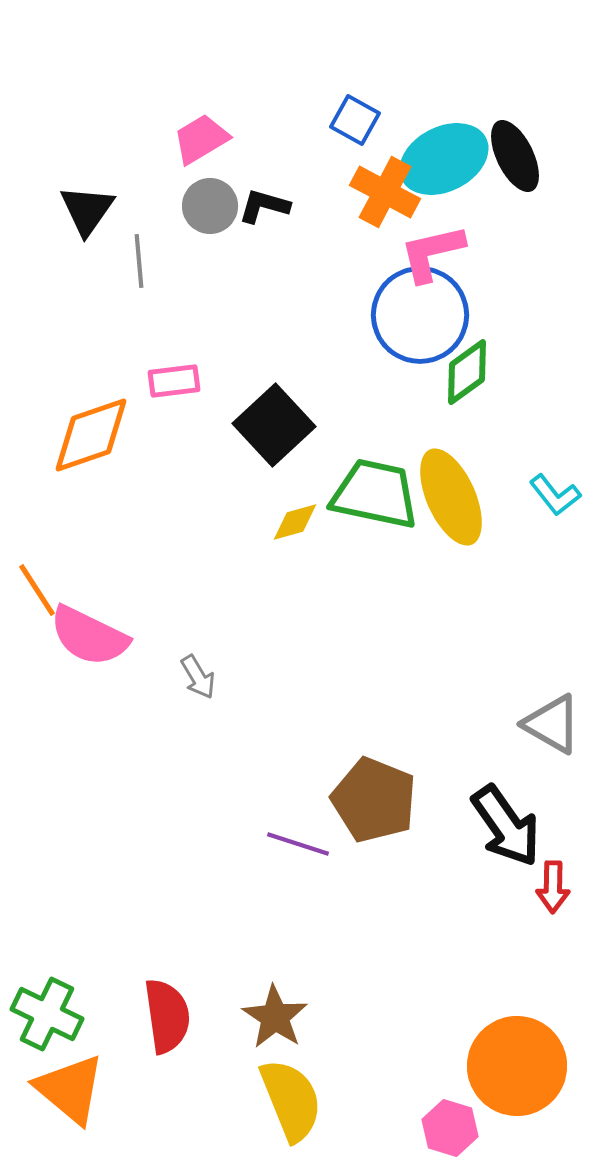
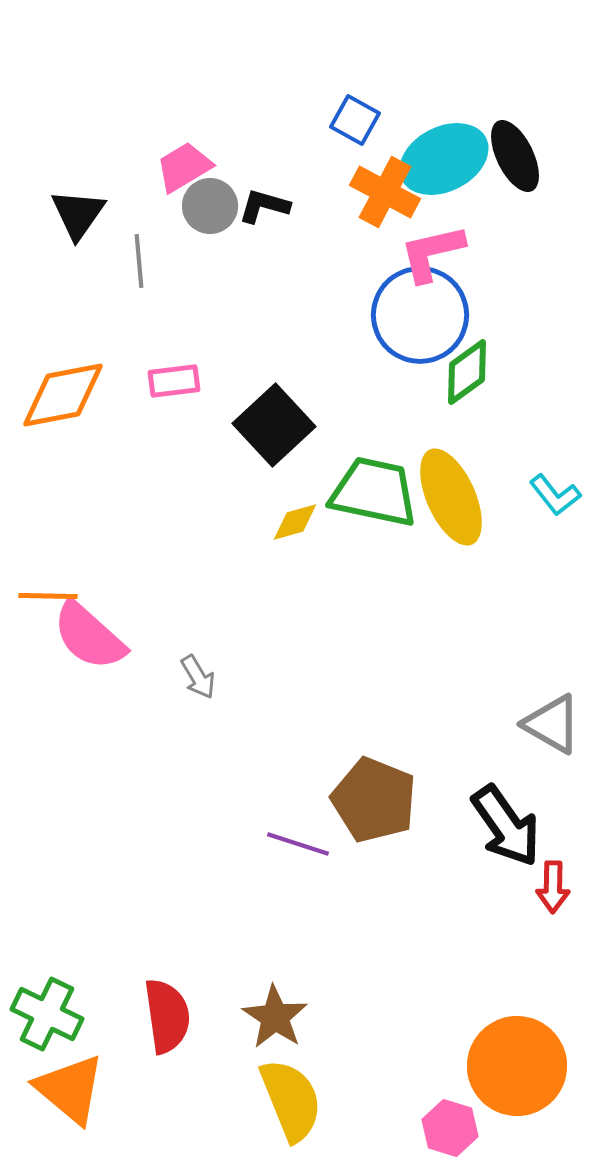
pink trapezoid: moved 17 px left, 28 px down
black triangle: moved 9 px left, 4 px down
orange diamond: moved 28 px left, 40 px up; rotated 8 degrees clockwise
green trapezoid: moved 1 px left, 2 px up
orange line: moved 11 px right, 6 px down; rotated 56 degrees counterclockwise
pink semicircle: rotated 16 degrees clockwise
